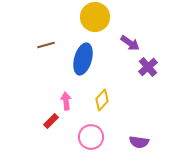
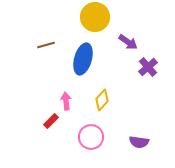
purple arrow: moved 2 px left, 1 px up
